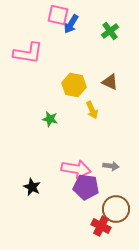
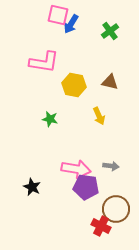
pink L-shape: moved 16 px right, 9 px down
brown triangle: rotated 12 degrees counterclockwise
yellow arrow: moved 7 px right, 6 px down
